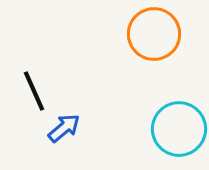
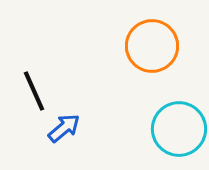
orange circle: moved 2 px left, 12 px down
